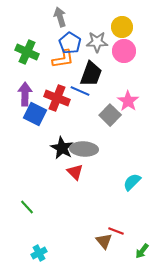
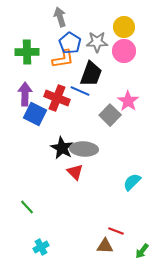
yellow circle: moved 2 px right
green cross: rotated 25 degrees counterclockwise
brown triangle: moved 1 px right, 5 px down; rotated 48 degrees counterclockwise
cyan cross: moved 2 px right, 6 px up
